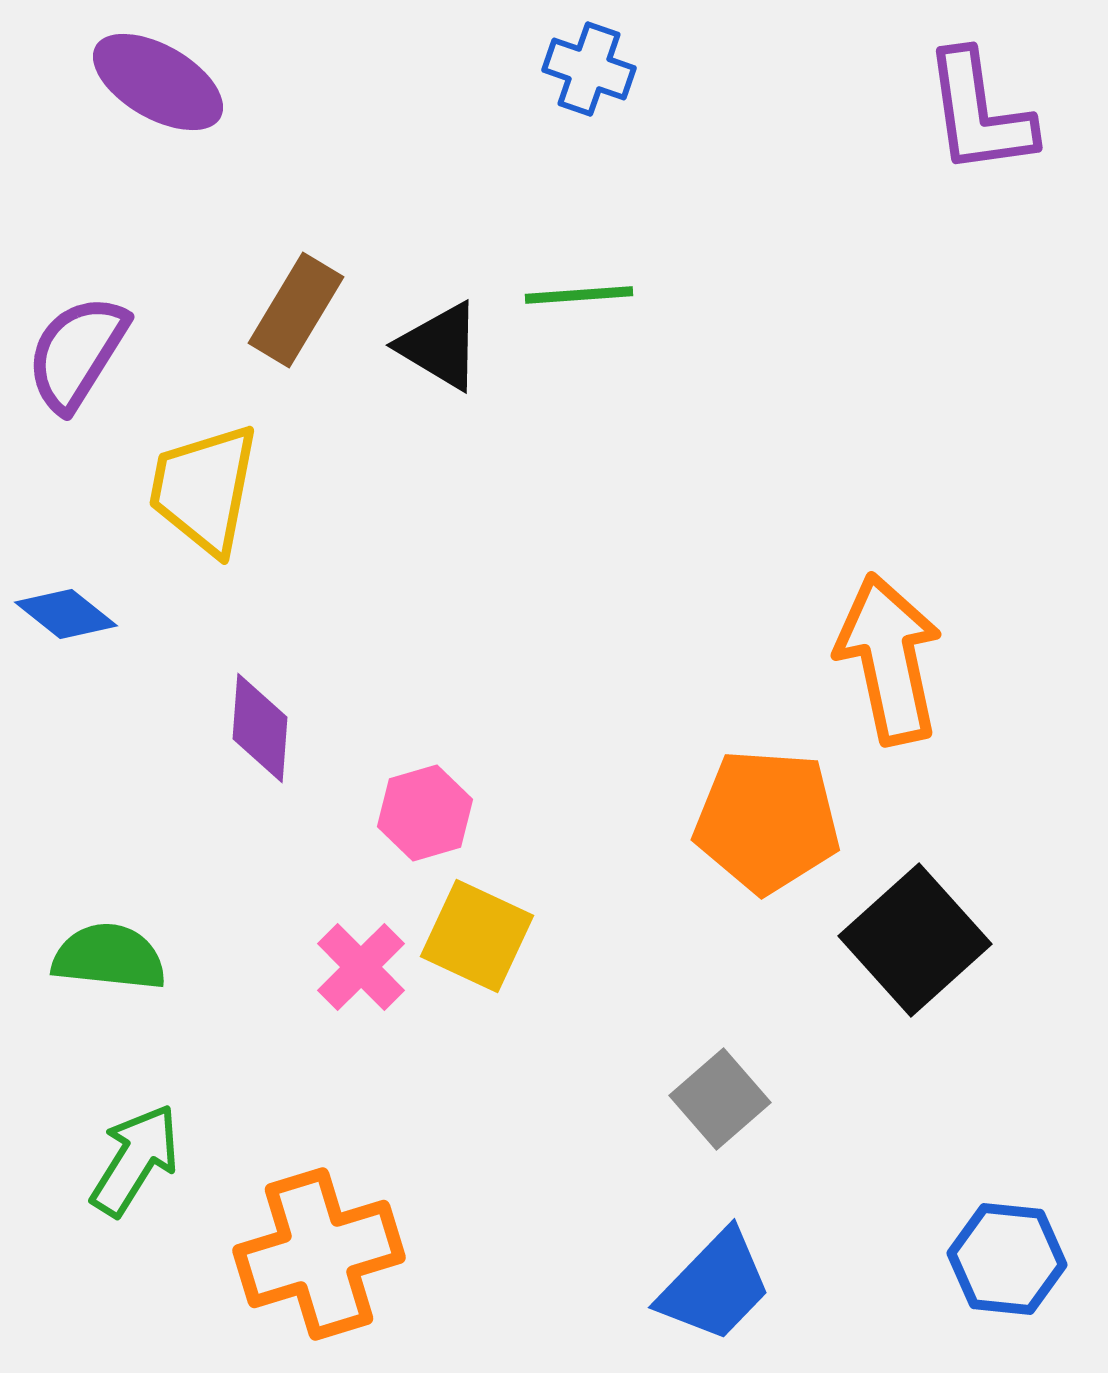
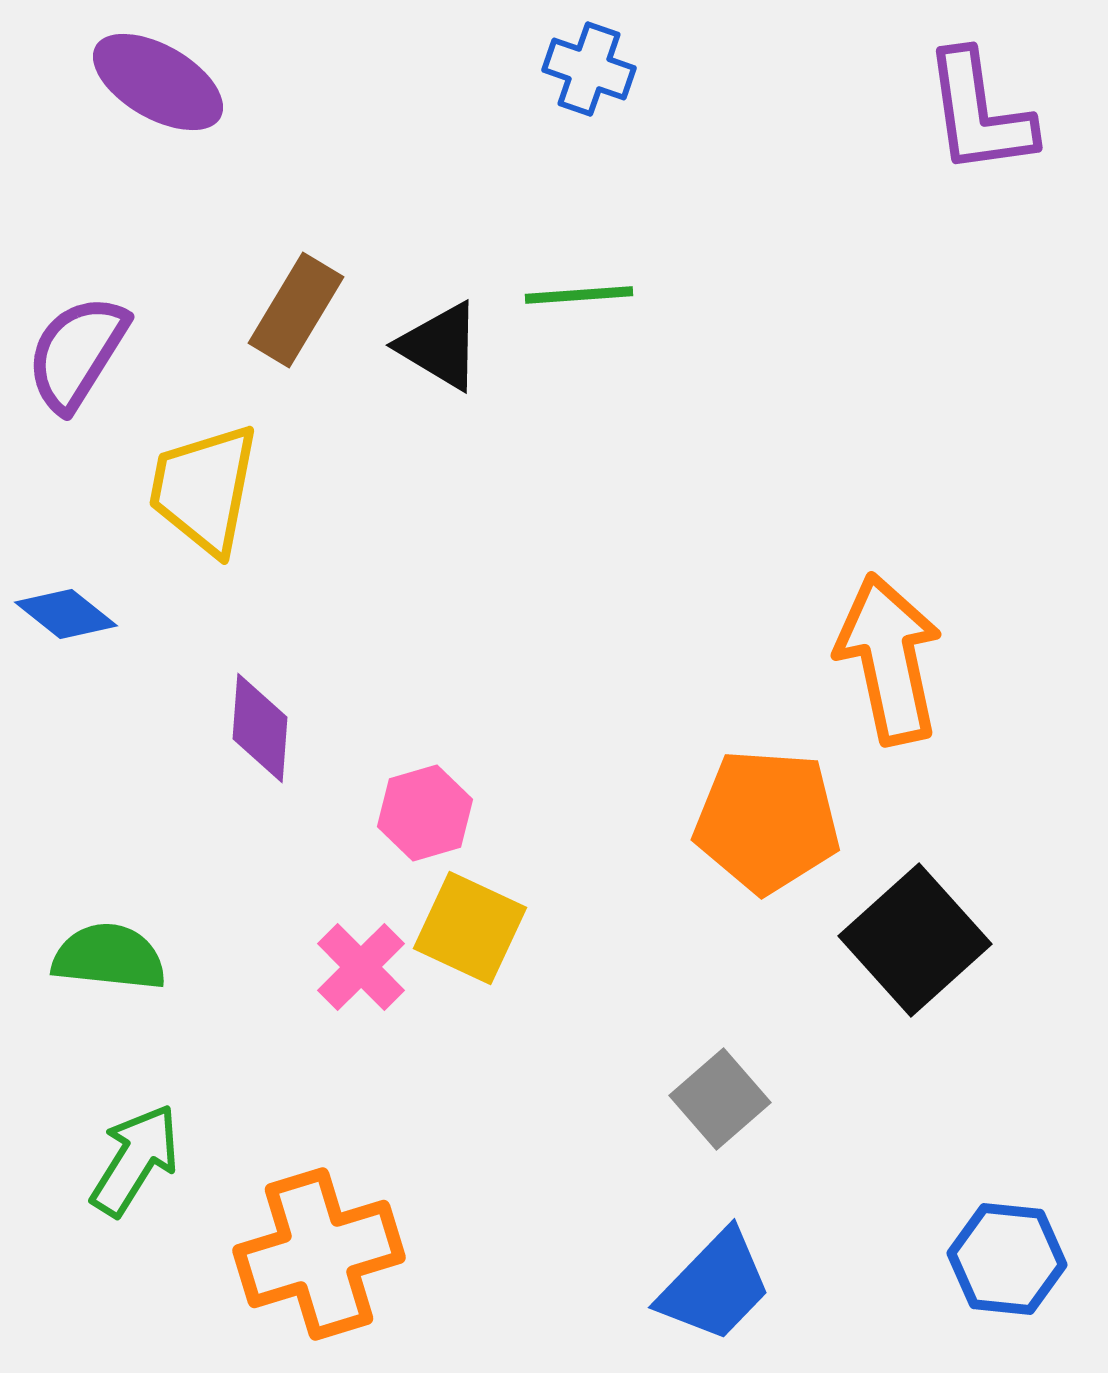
yellow square: moved 7 px left, 8 px up
